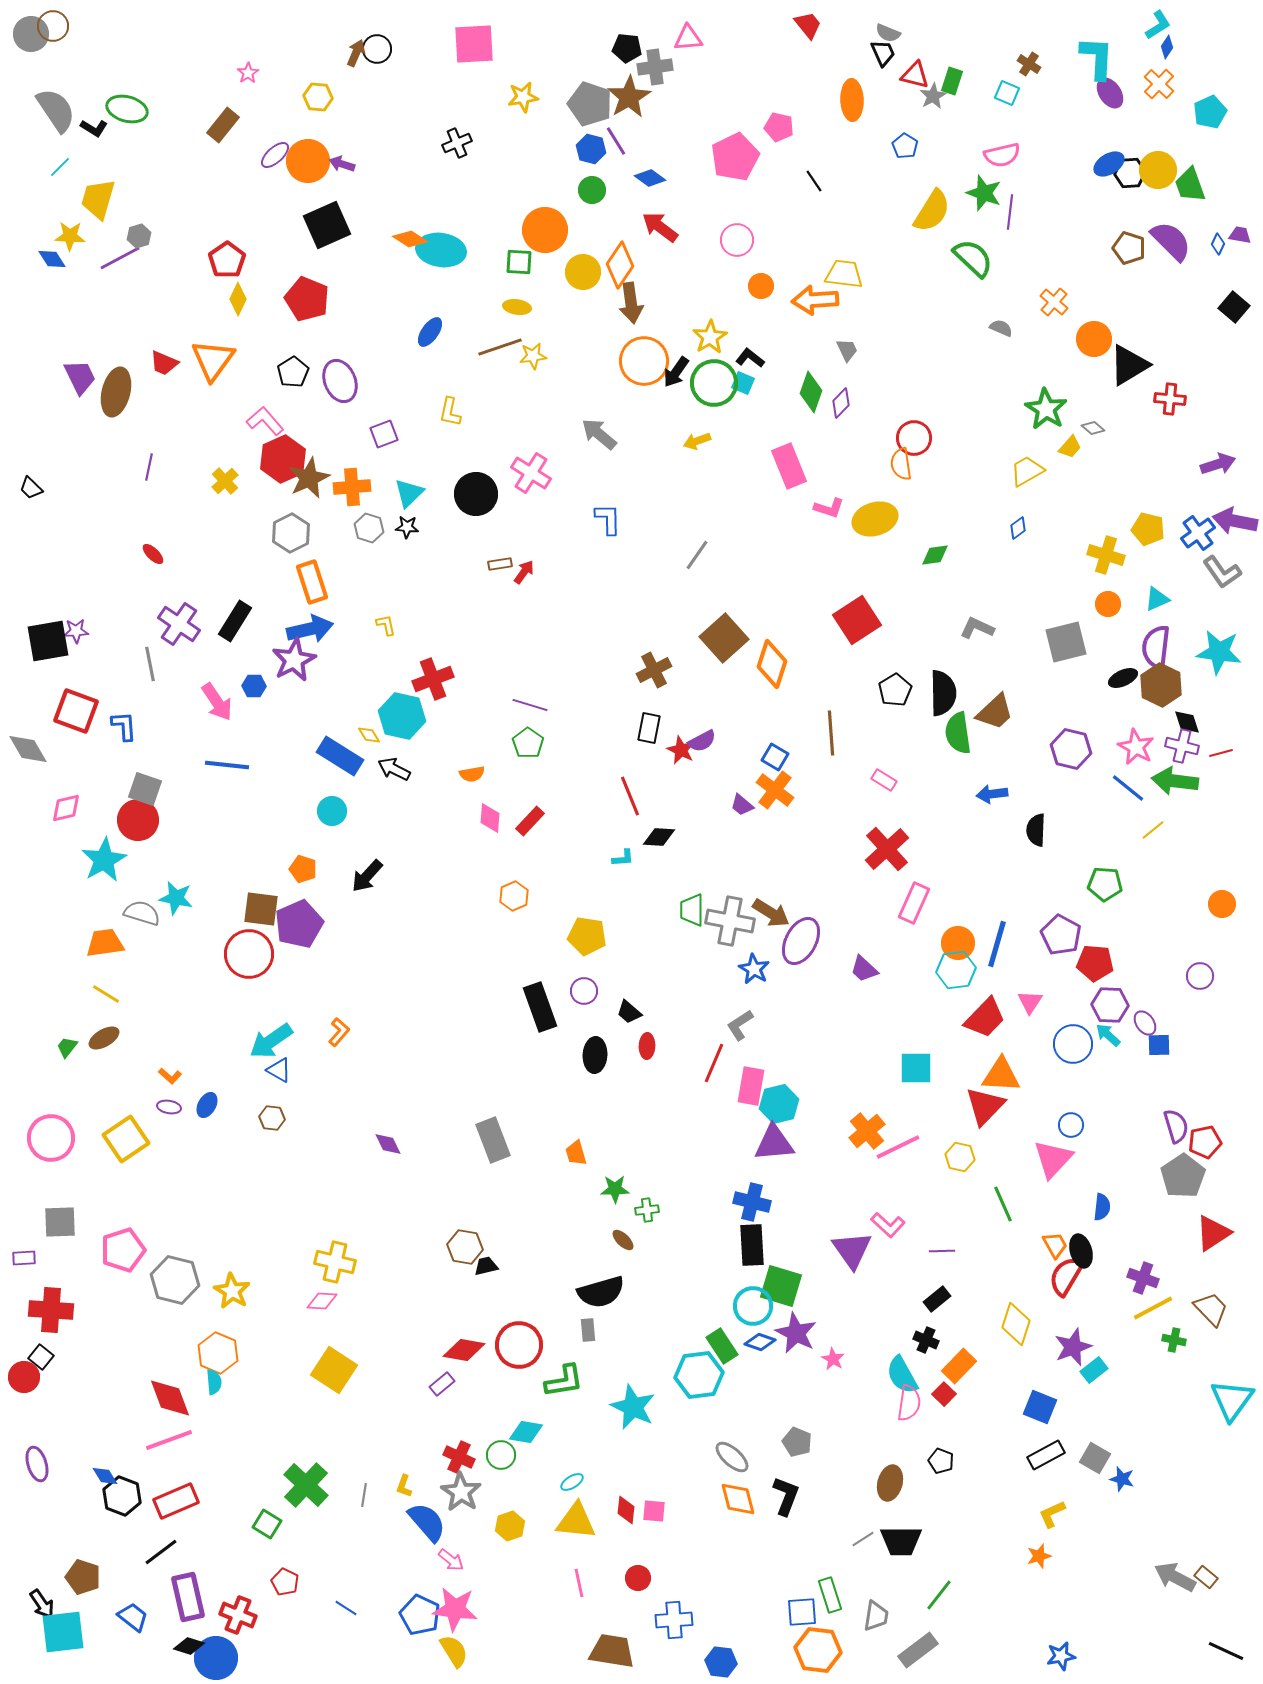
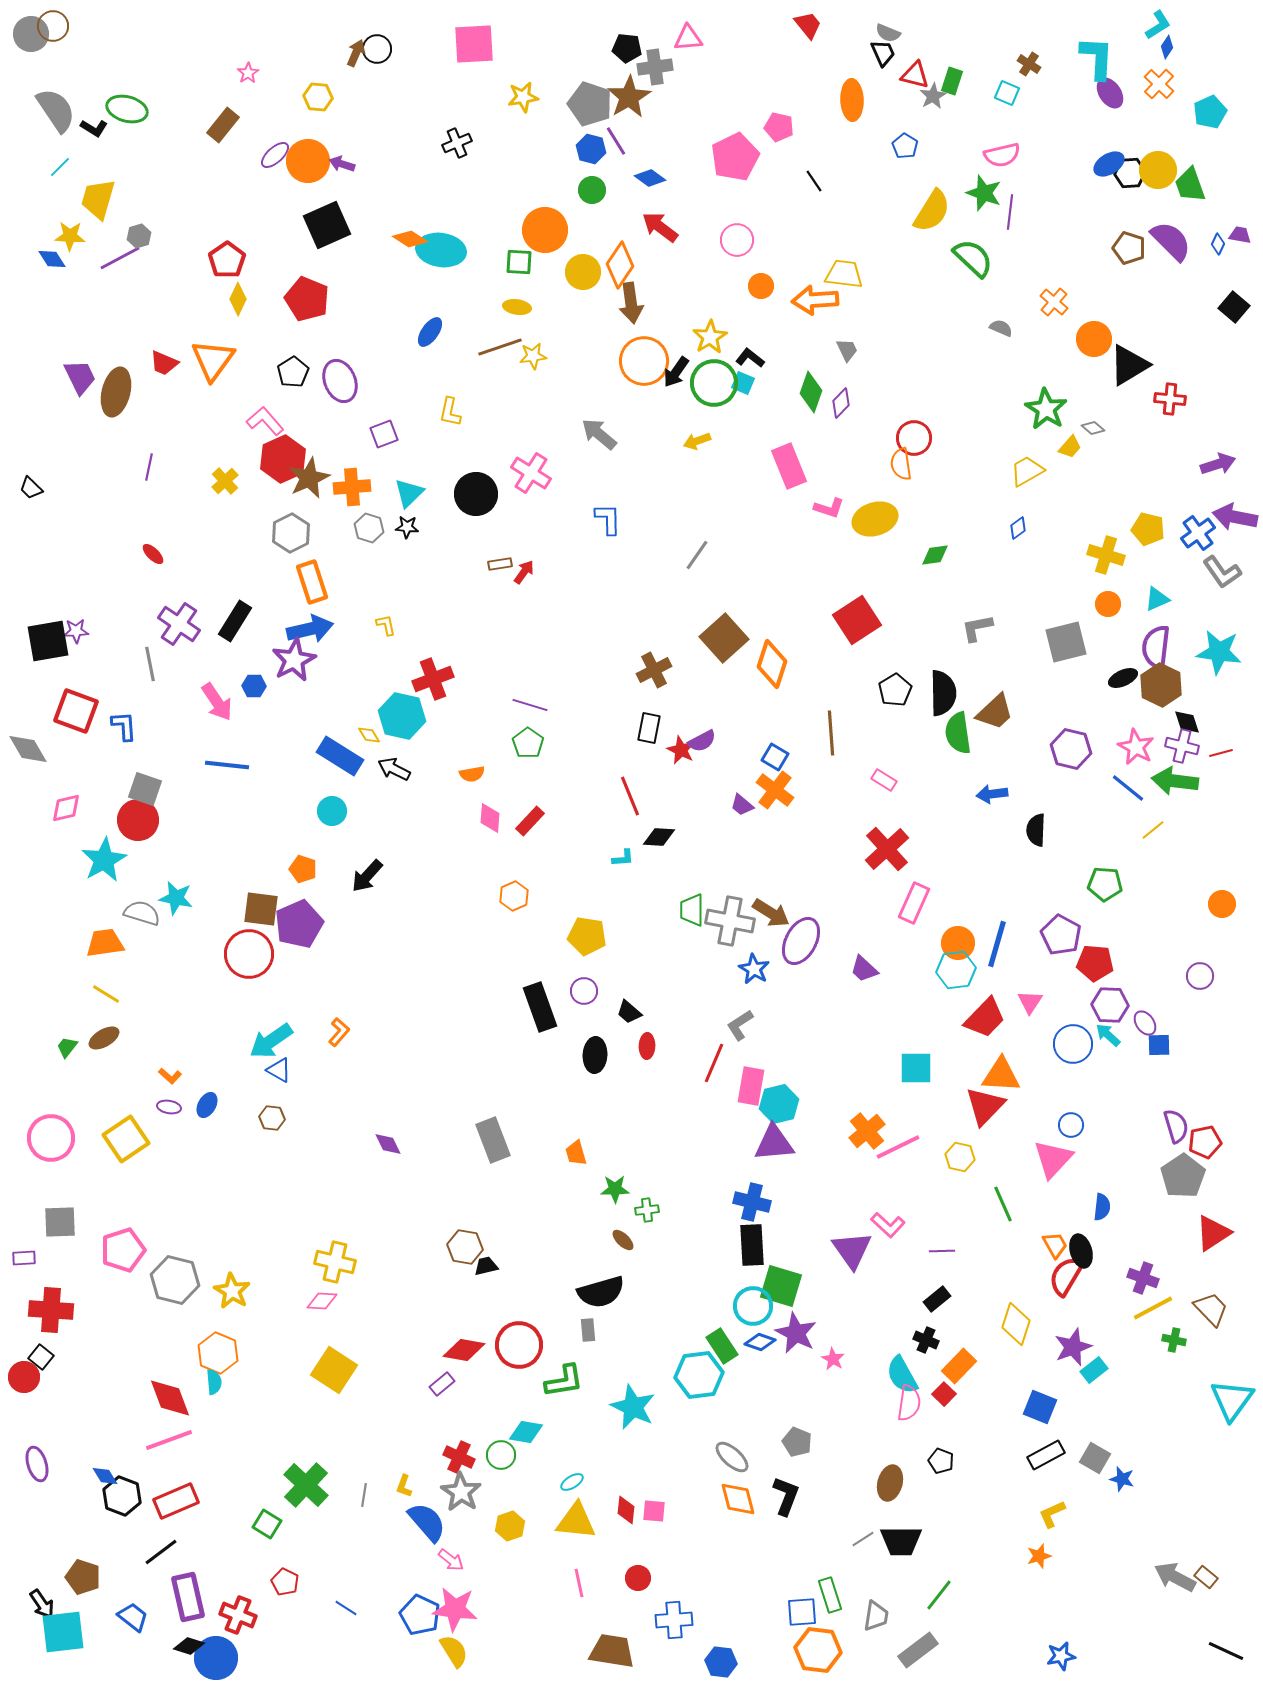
purple arrow at (1235, 521): moved 4 px up
gray L-shape at (977, 628): rotated 36 degrees counterclockwise
